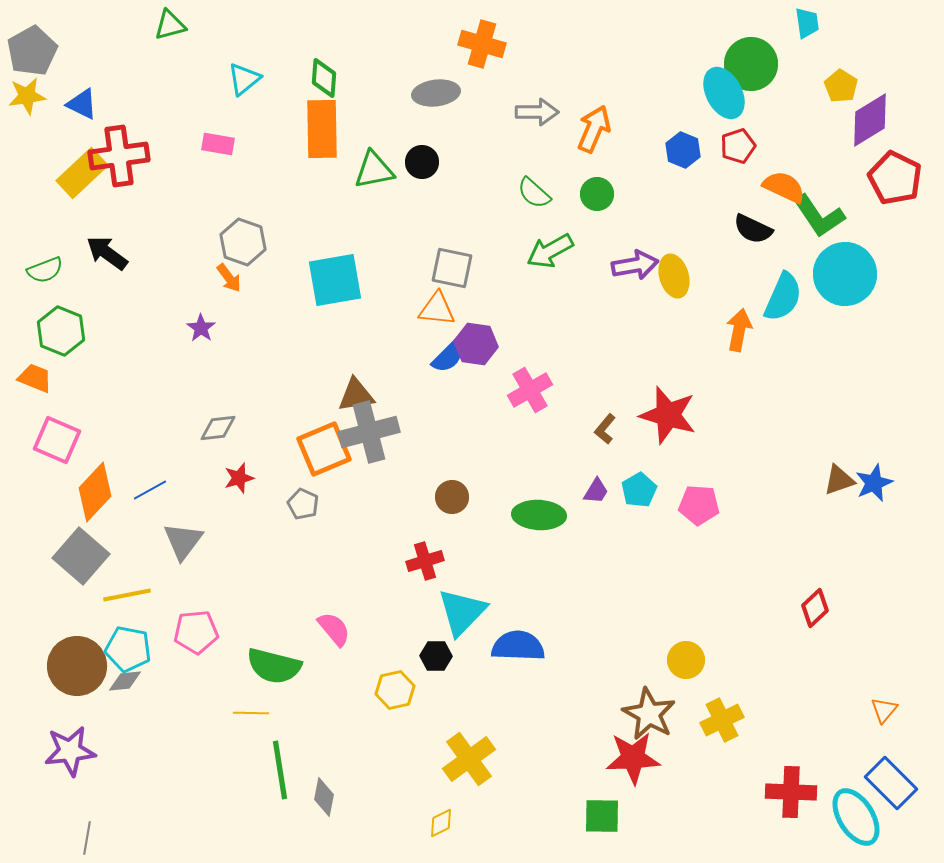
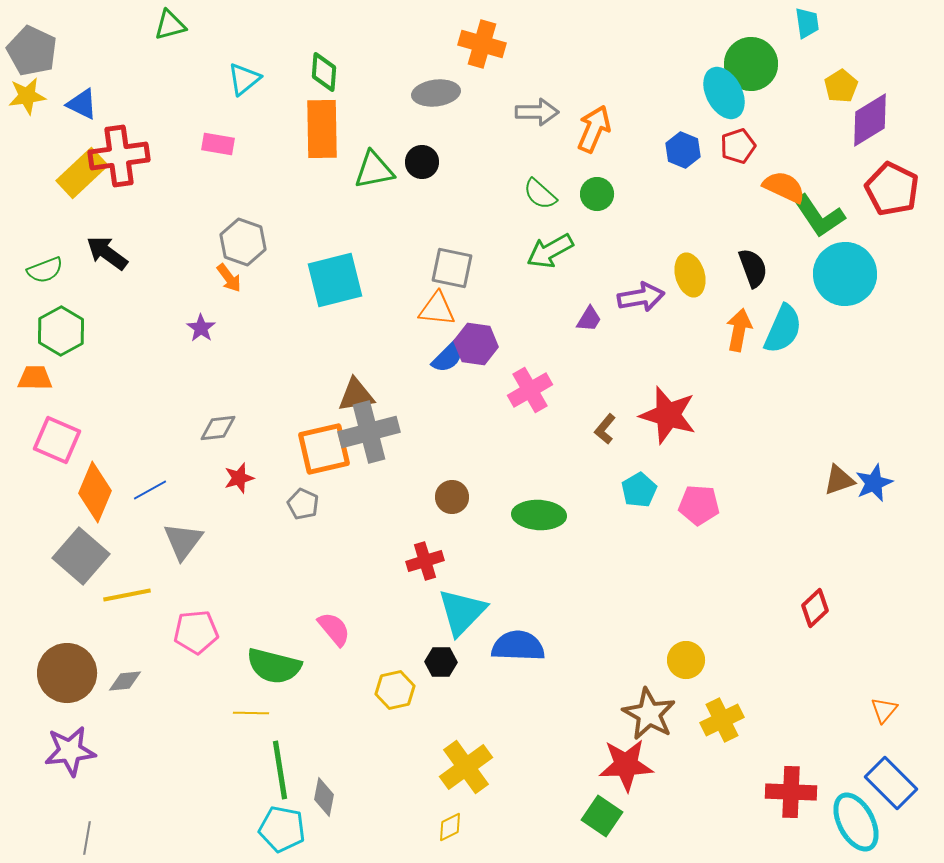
gray pentagon at (32, 51): rotated 18 degrees counterclockwise
green diamond at (324, 78): moved 6 px up
yellow pentagon at (841, 86): rotated 8 degrees clockwise
red pentagon at (895, 178): moved 3 px left, 11 px down
green semicircle at (534, 193): moved 6 px right, 1 px down
black semicircle at (753, 229): moved 39 px down; rotated 135 degrees counterclockwise
purple arrow at (635, 265): moved 6 px right, 32 px down
yellow ellipse at (674, 276): moved 16 px right, 1 px up
cyan square at (335, 280): rotated 4 degrees counterclockwise
cyan semicircle at (783, 297): moved 32 px down
green hexagon at (61, 331): rotated 9 degrees clockwise
orange trapezoid at (35, 378): rotated 21 degrees counterclockwise
orange square at (324, 449): rotated 10 degrees clockwise
purple trapezoid at (596, 491): moved 7 px left, 172 px up
orange diamond at (95, 492): rotated 20 degrees counterclockwise
cyan pentagon at (128, 649): moved 154 px right, 180 px down
black hexagon at (436, 656): moved 5 px right, 6 px down
brown circle at (77, 666): moved 10 px left, 7 px down
red star at (633, 758): moved 7 px left, 7 px down
yellow cross at (469, 759): moved 3 px left, 8 px down
green square at (602, 816): rotated 33 degrees clockwise
cyan ellipse at (856, 817): moved 5 px down; rotated 4 degrees clockwise
yellow diamond at (441, 823): moved 9 px right, 4 px down
